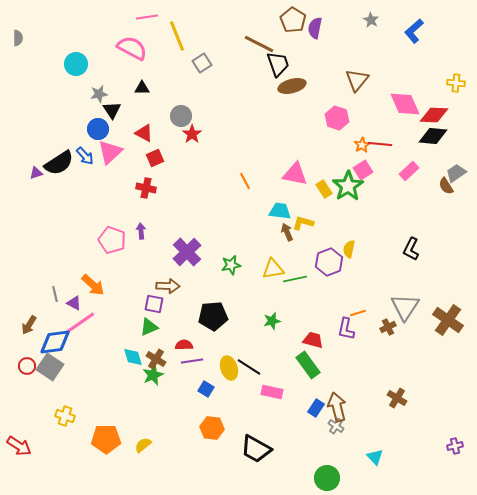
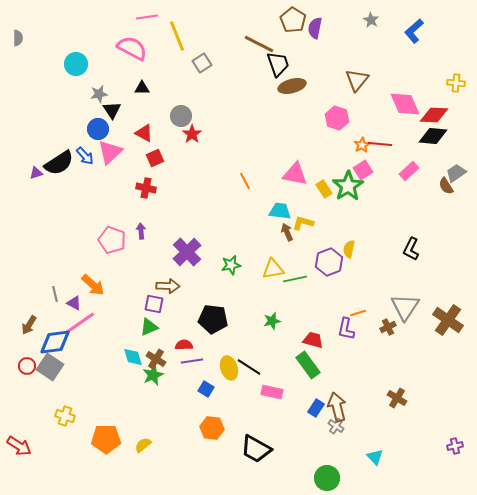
black pentagon at (213, 316): moved 3 px down; rotated 12 degrees clockwise
